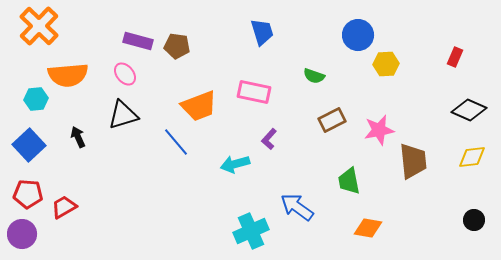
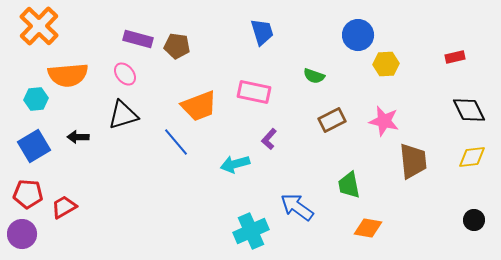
purple rectangle: moved 2 px up
red rectangle: rotated 54 degrees clockwise
black diamond: rotated 40 degrees clockwise
pink star: moved 5 px right, 9 px up; rotated 24 degrees clockwise
black arrow: rotated 65 degrees counterclockwise
blue square: moved 5 px right, 1 px down; rotated 12 degrees clockwise
green trapezoid: moved 4 px down
